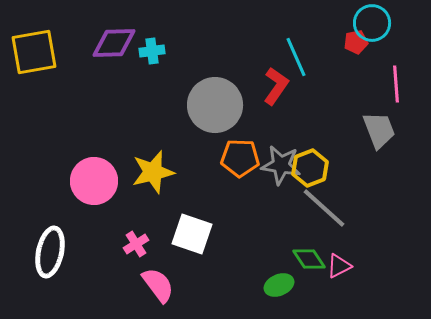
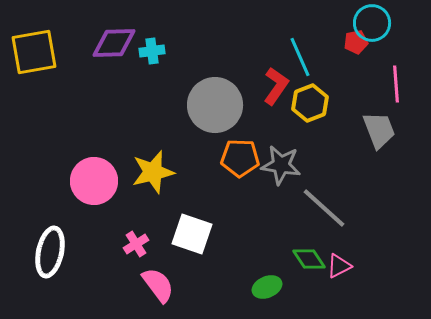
cyan line: moved 4 px right
yellow hexagon: moved 65 px up
green ellipse: moved 12 px left, 2 px down
